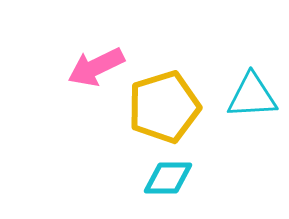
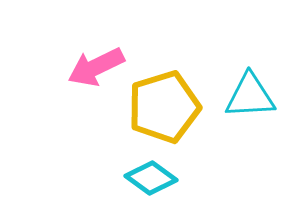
cyan triangle: moved 2 px left
cyan diamond: moved 17 px left; rotated 36 degrees clockwise
